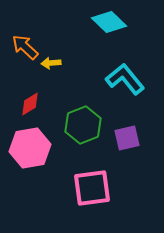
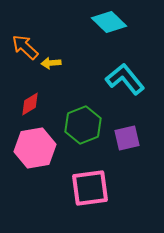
pink hexagon: moved 5 px right
pink square: moved 2 px left
